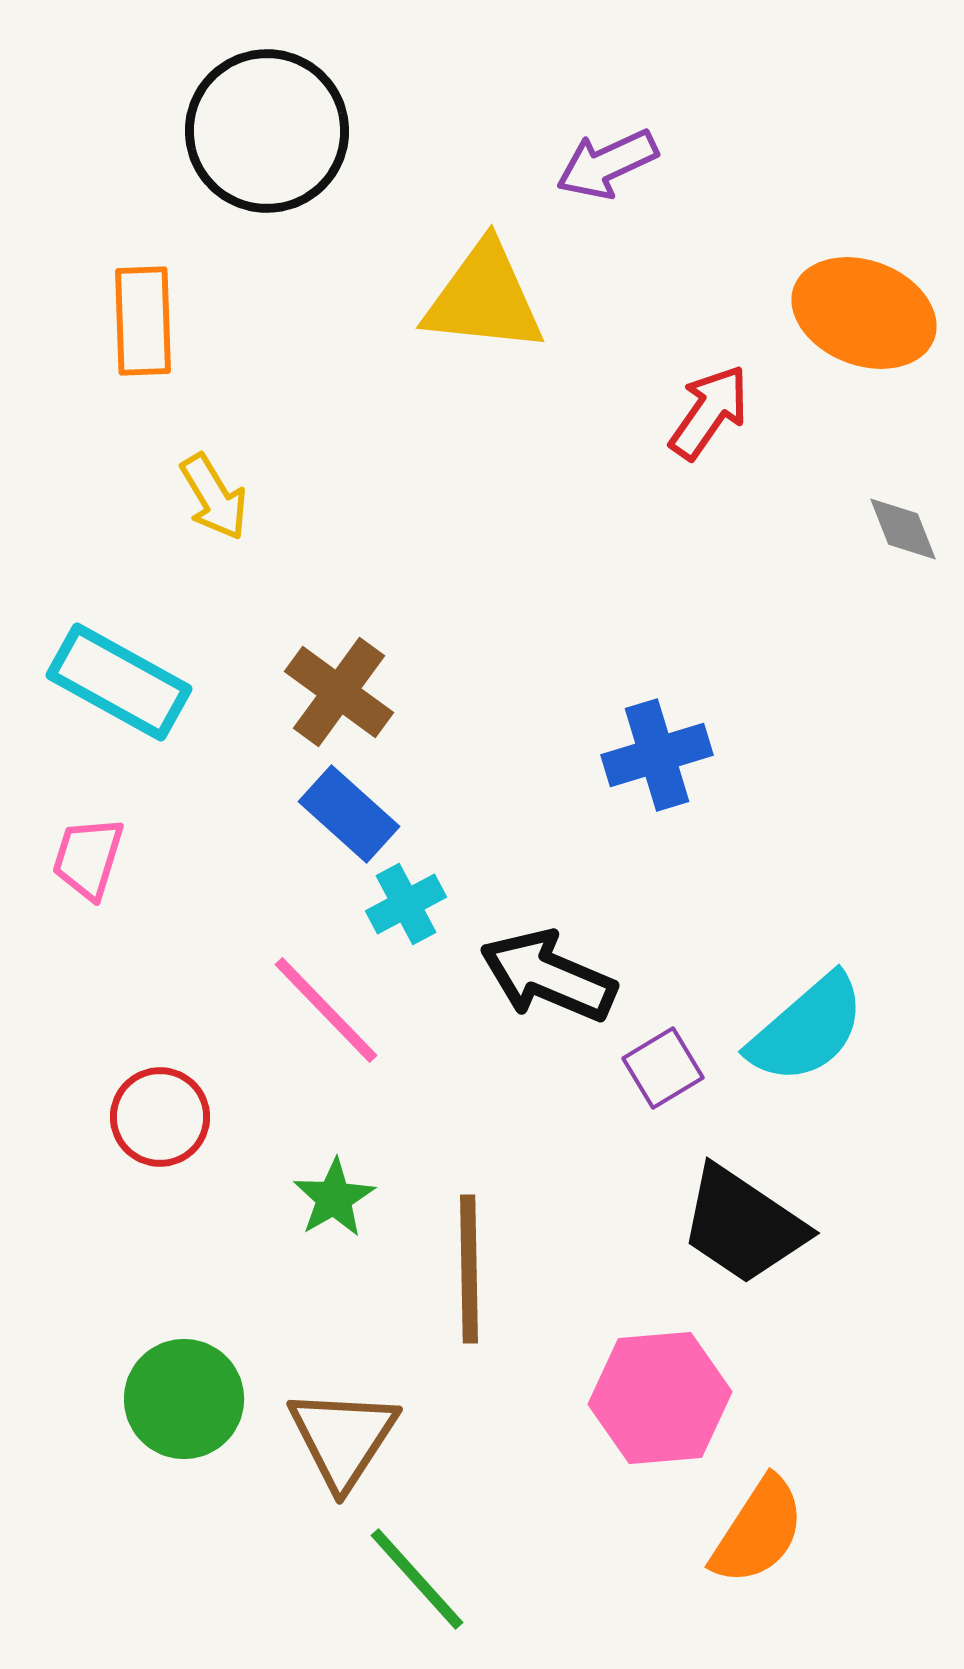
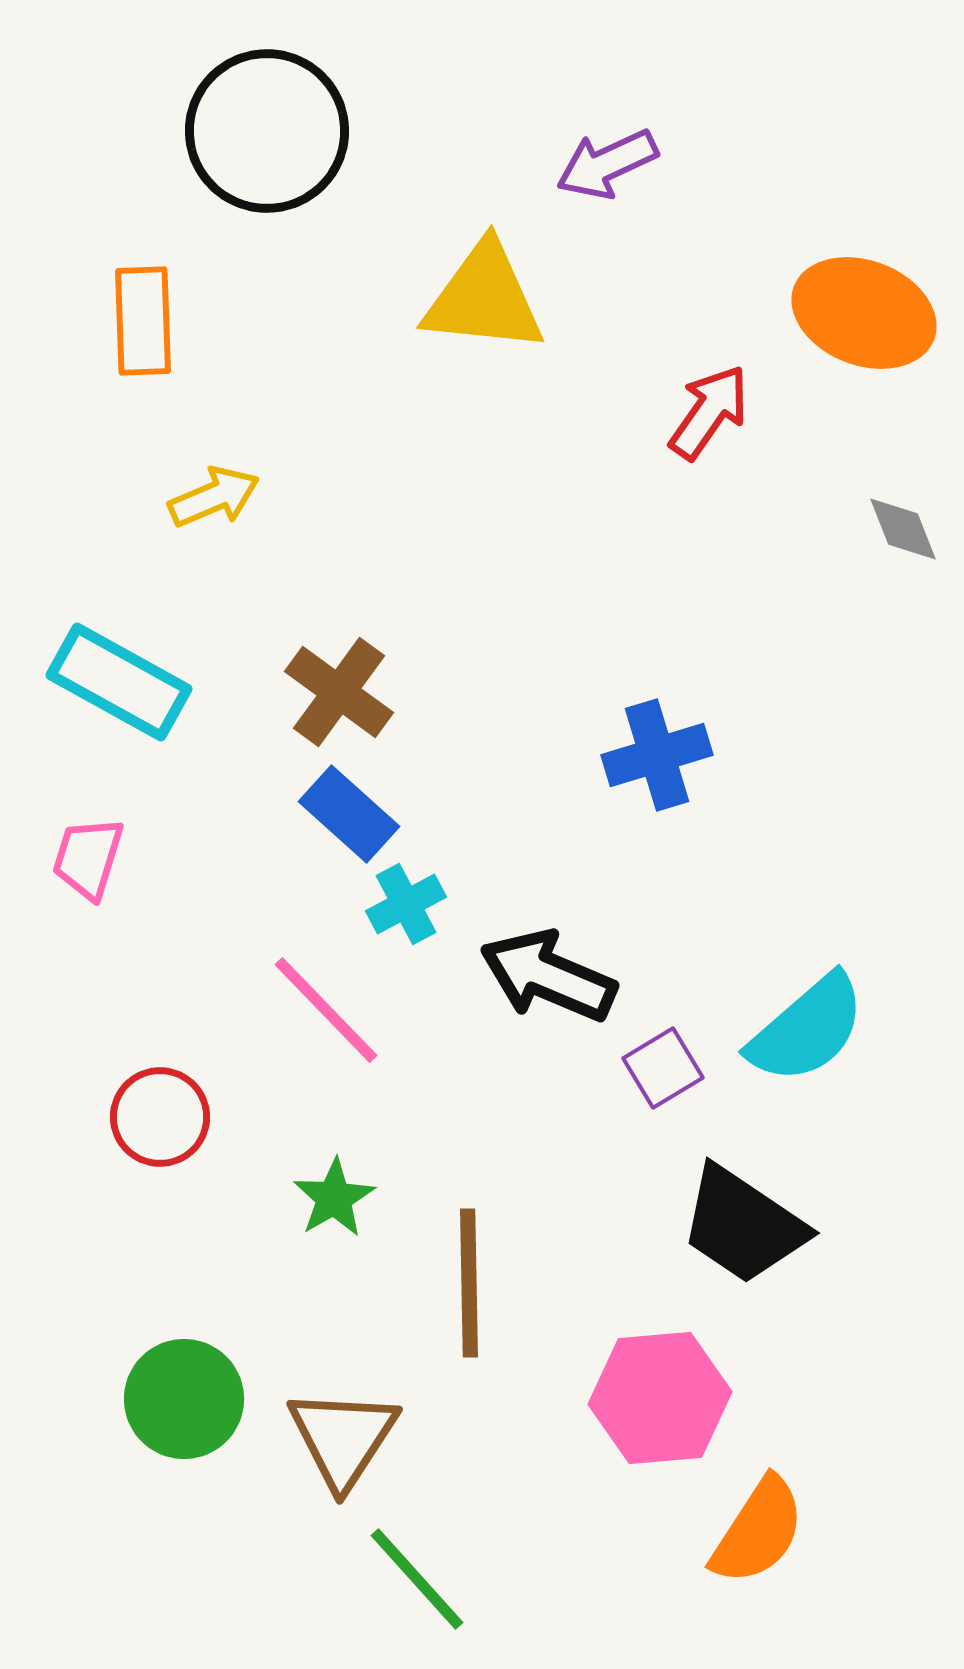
yellow arrow: rotated 82 degrees counterclockwise
brown line: moved 14 px down
